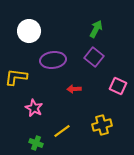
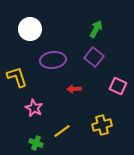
white circle: moved 1 px right, 2 px up
yellow L-shape: moved 1 px right; rotated 65 degrees clockwise
